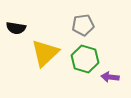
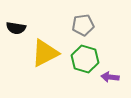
yellow triangle: rotated 16 degrees clockwise
